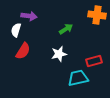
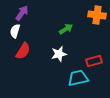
purple arrow: moved 7 px left, 3 px up; rotated 63 degrees counterclockwise
white semicircle: moved 1 px left, 1 px down
